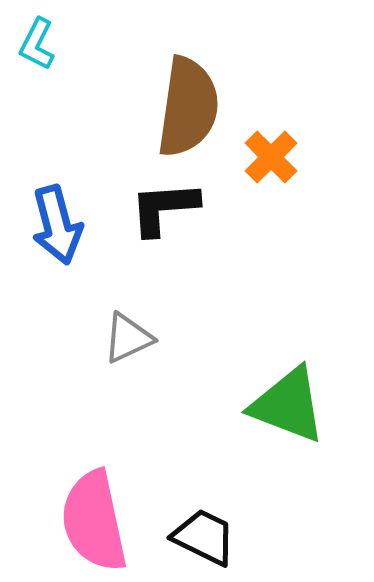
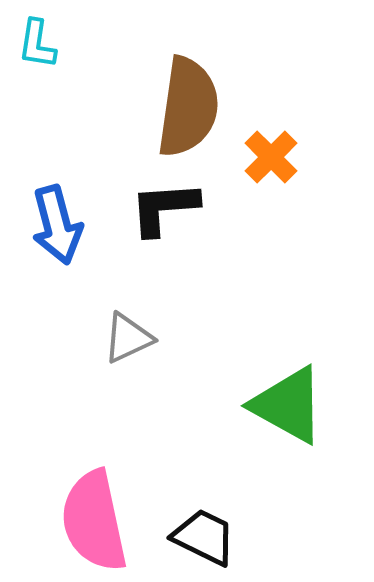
cyan L-shape: rotated 18 degrees counterclockwise
green triangle: rotated 8 degrees clockwise
